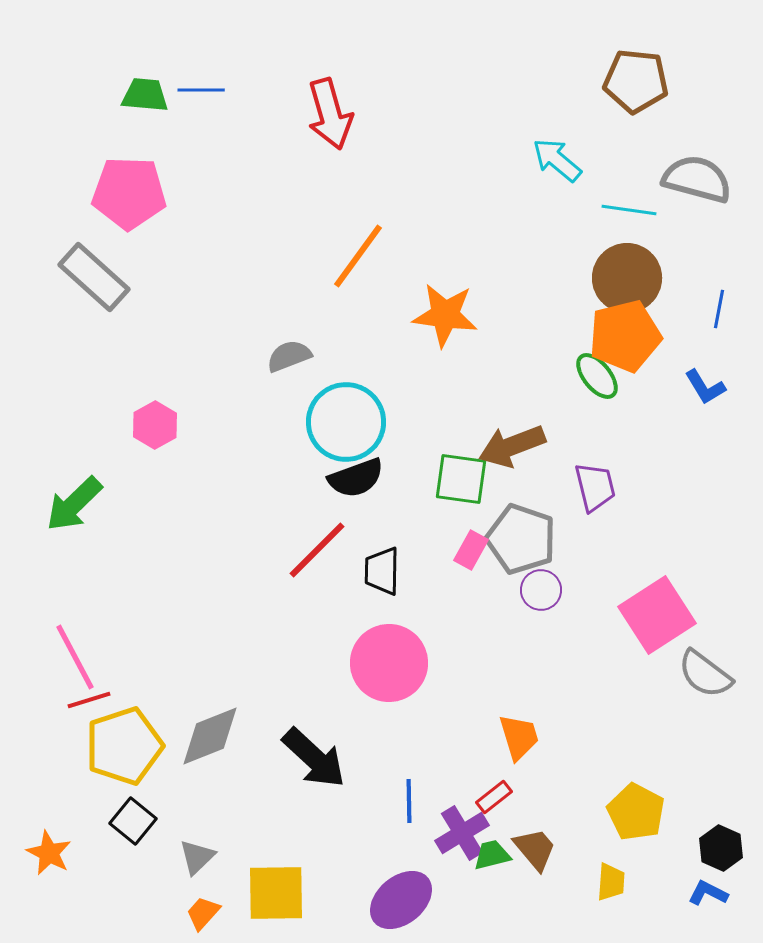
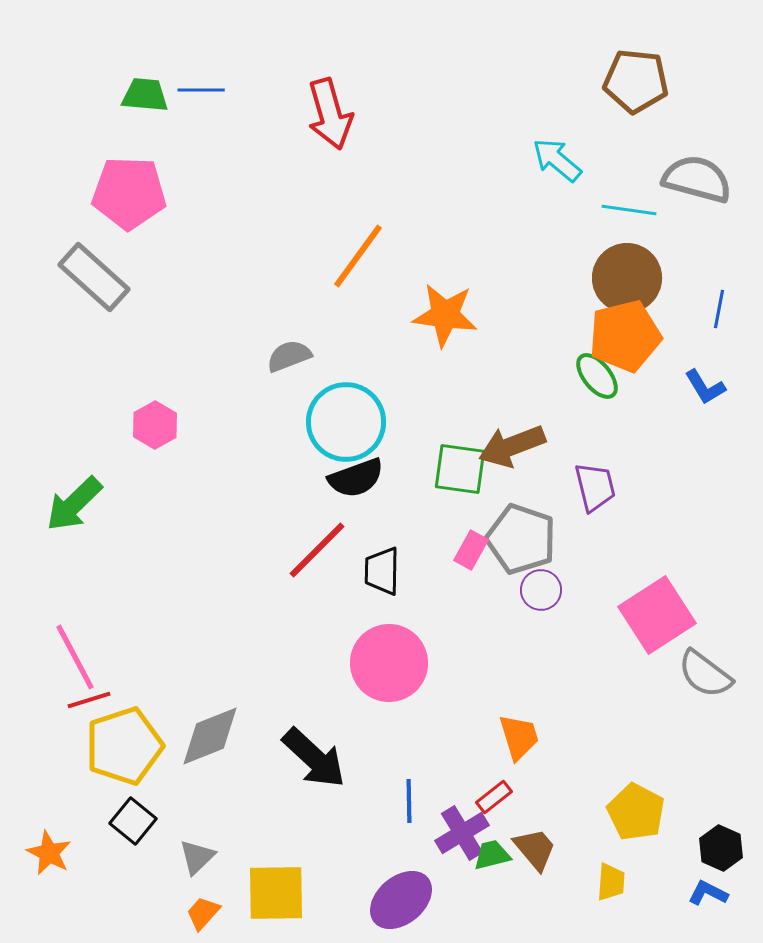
green square at (461, 479): moved 1 px left, 10 px up
